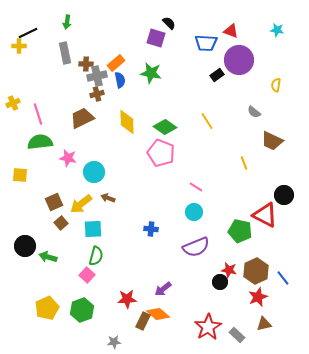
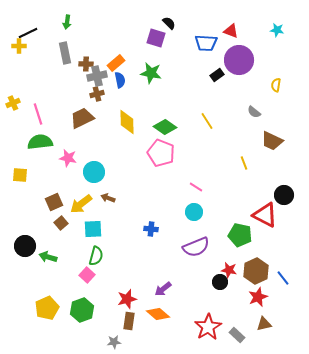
green pentagon at (240, 231): moved 4 px down
red star at (127, 299): rotated 12 degrees counterclockwise
brown rectangle at (143, 321): moved 14 px left; rotated 18 degrees counterclockwise
